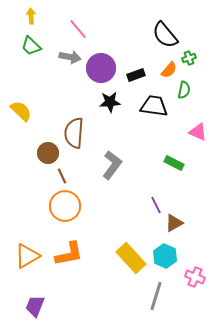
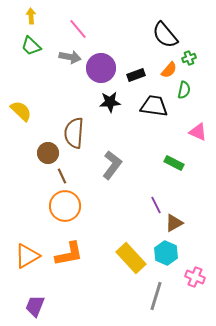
cyan hexagon: moved 1 px right, 3 px up
